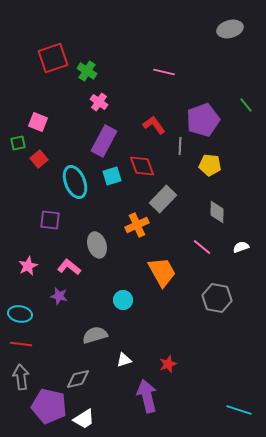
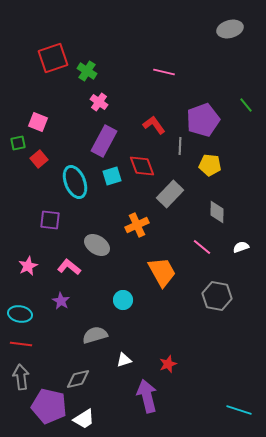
gray rectangle at (163, 199): moved 7 px right, 5 px up
gray ellipse at (97, 245): rotated 40 degrees counterclockwise
purple star at (59, 296): moved 2 px right, 5 px down; rotated 18 degrees clockwise
gray hexagon at (217, 298): moved 2 px up
